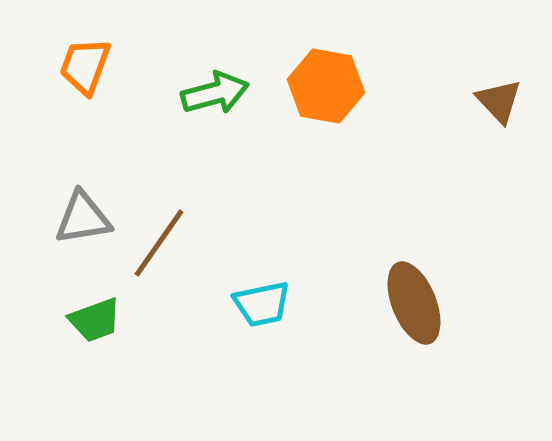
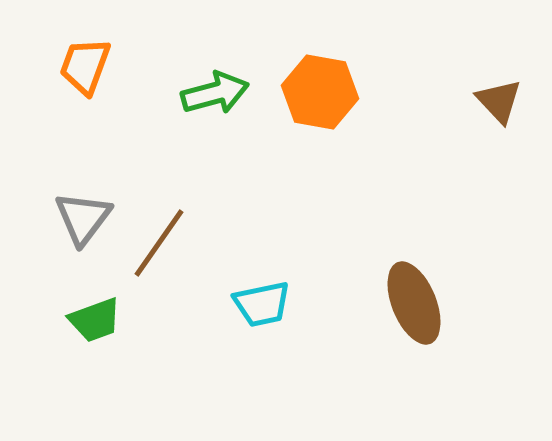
orange hexagon: moved 6 px left, 6 px down
gray triangle: rotated 44 degrees counterclockwise
